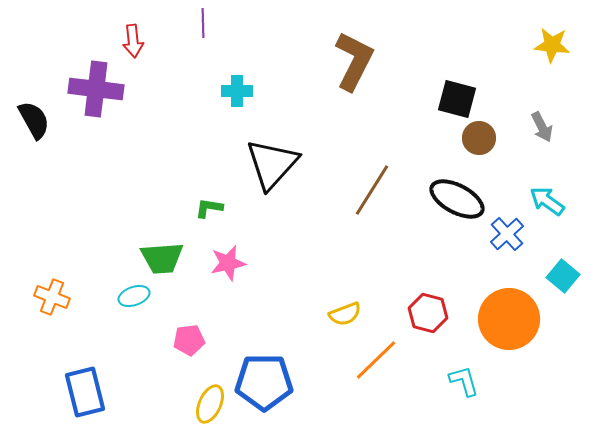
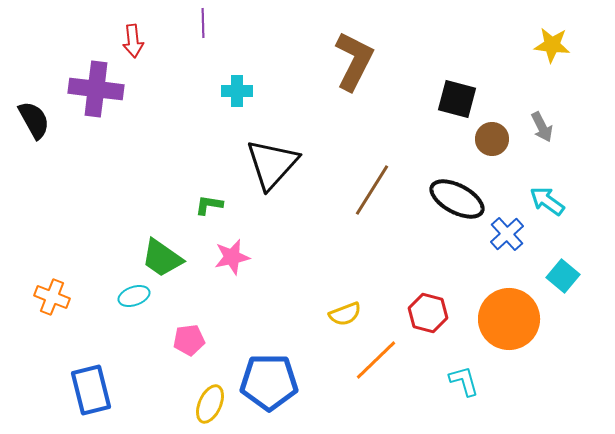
brown circle: moved 13 px right, 1 px down
green L-shape: moved 3 px up
green trapezoid: rotated 39 degrees clockwise
pink star: moved 4 px right, 6 px up
blue pentagon: moved 5 px right
blue rectangle: moved 6 px right, 2 px up
